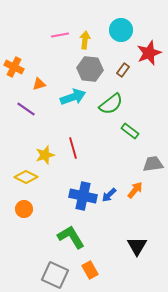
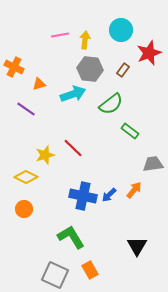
cyan arrow: moved 3 px up
red line: rotated 30 degrees counterclockwise
orange arrow: moved 1 px left
